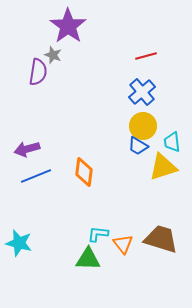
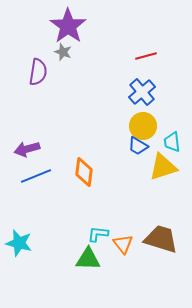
gray star: moved 10 px right, 3 px up
